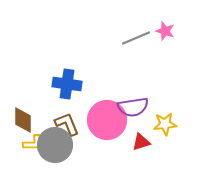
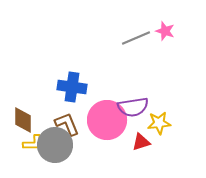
blue cross: moved 5 px right, 3 px down
yellow star: moved 6 px left, 1 px up
